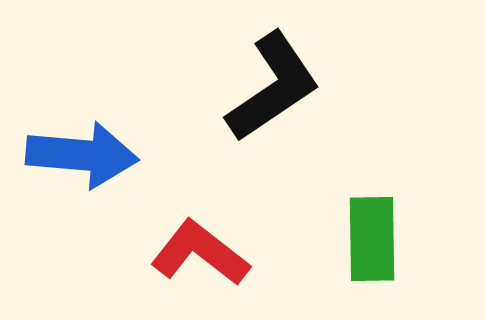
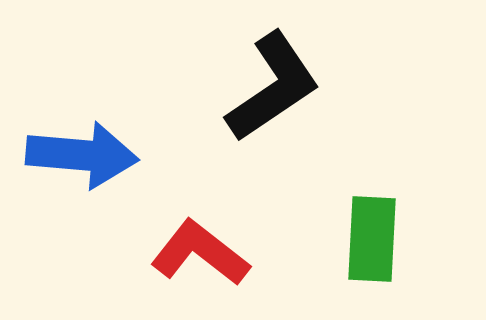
green rectangle: rotated 4 degrees clockwise
